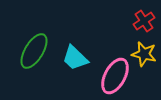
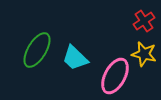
green ellipse: moved 3 px right, 1 px up
